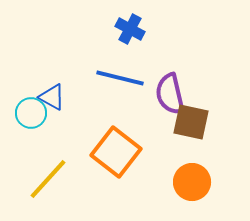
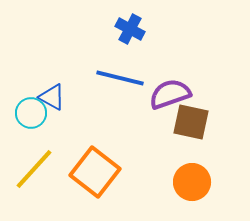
purple semicircle: rotated 84 degrees clockwise
orange square: moved 21 px left, 20 px down
yellow line: moved 14 px left, 10 px up
